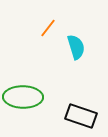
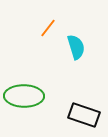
green ellipse: moved 1 px right, 1 px up
black rectangle: moved 3 px right, 1 px up
